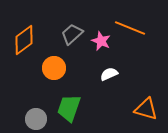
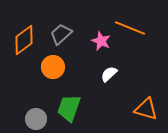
gray trapezoid: moved 11 px left
orange circle: moved 1 px left, 1 px up
white semicircle: rotated 18 degrees counterclockwise
